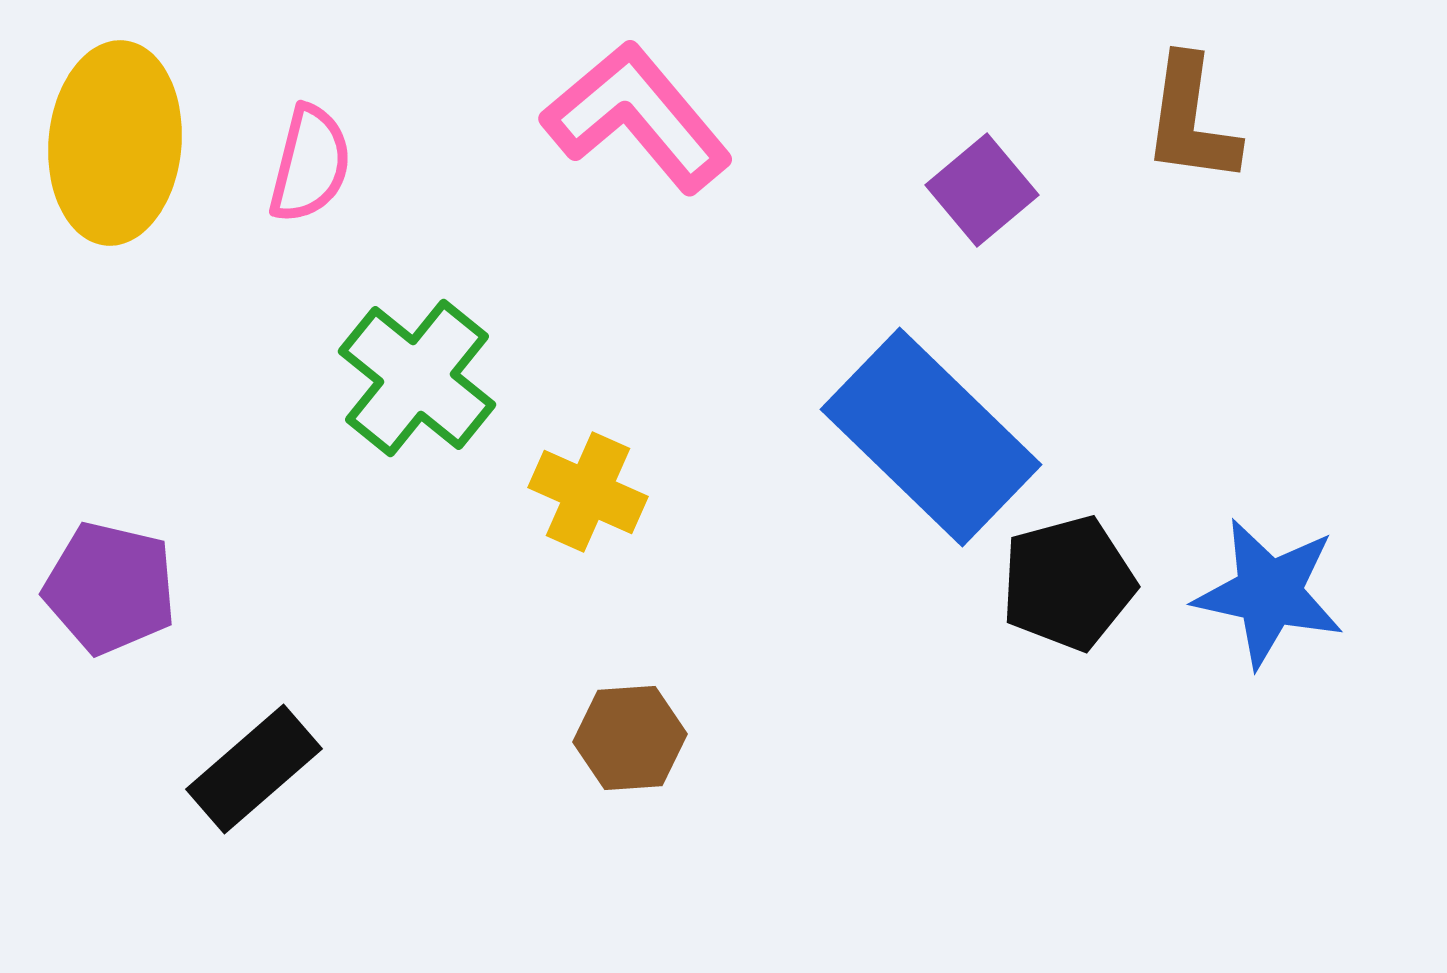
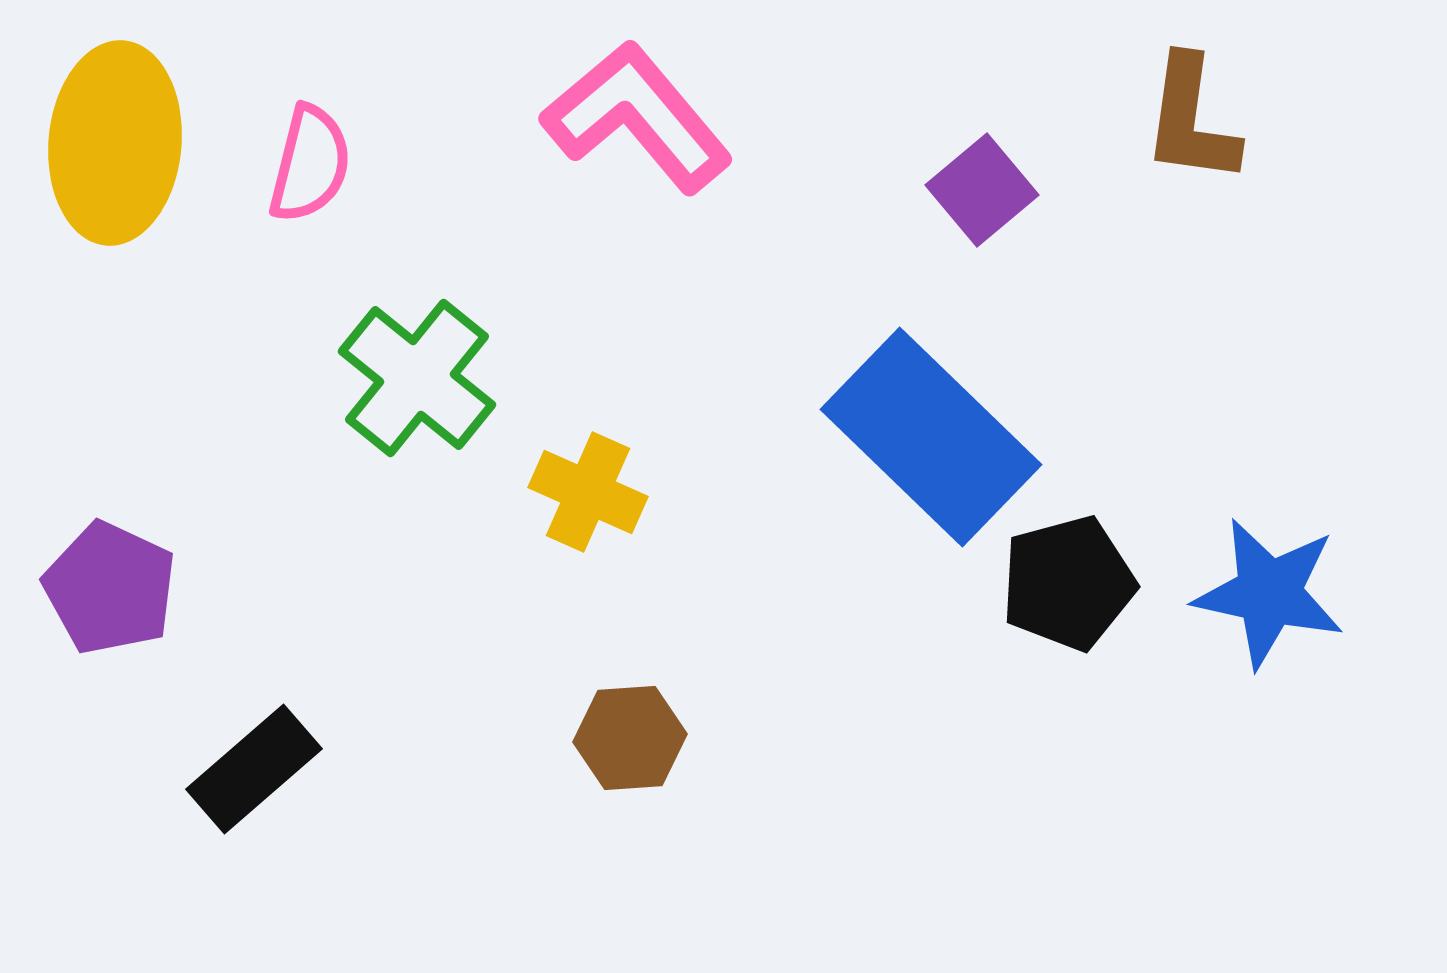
purple pentagon: rotated 12 degrees clockwise
